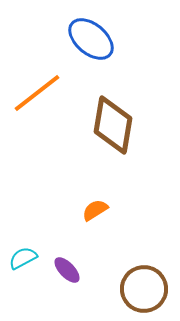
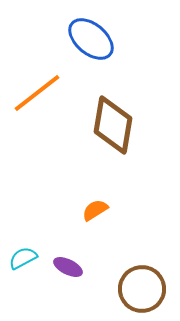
purple ellipse: moved 1 px right, 3 px up; rotated 20 degrees counterclockwise
brown circle: moved 2 px left
